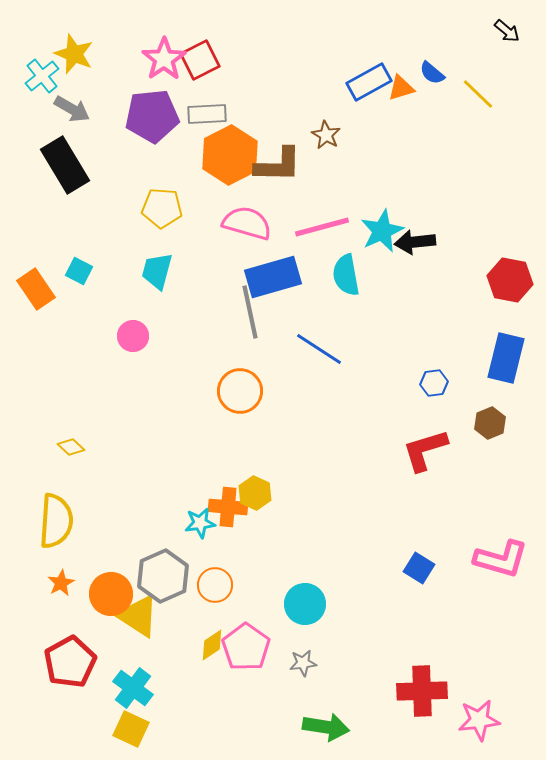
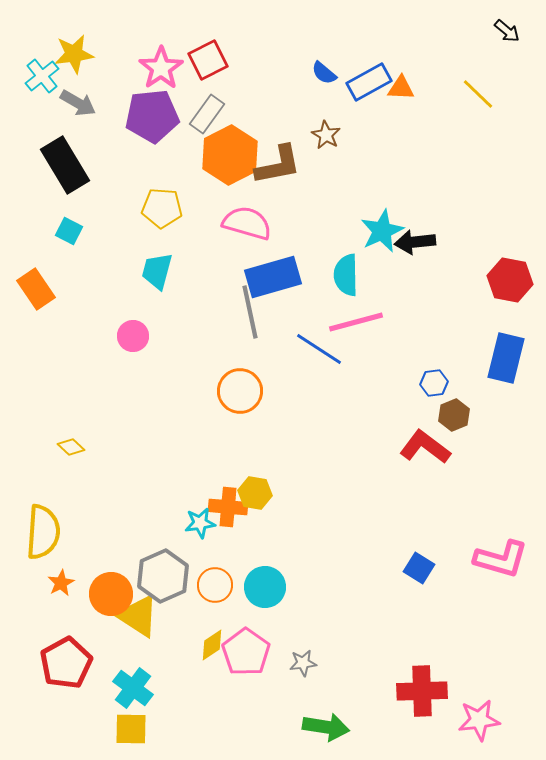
yellow star at (74, 54): rotated 30 degrees counterclockwise
pink star at (164, 59): moved 3 px left, 9 px down
red square at (200, 60): moved 8 px right
blue semicircle at (432, 73): moved 108 px left
orange triangle at (401, 88): rotated 20 degrees clockwise
gray arrow at (72, 109): moved 6 px right, 6 px up
gray rectangle at (207, 114): rotated 51 degrees counterclockwise
brown L-shape at (278, 165): rotated 12 degrees counterclockwise
pink line at (322, 227): moved 34 px right, 95 px down
cyan square at (79, 271): moved 10 px left, 40 px up
cyan semicircle at (346, 275): rotated 9 degrees clockwise
brown hexagon at (490, 423): moved 36 px left, 8 px up
red L-shape at (425, 450): moved 3 px up; rotated 54 degrees clockwise
yellow hexagon at (255, 493): rotated 16 degrees counterclockwise
yellow semicircle at (56, 521): moved 13 px left, 11 px down
cyan circle at (305, 604): moved 40 px left, 17 px up
pink pentagon at (246, 647): moved 5 px down
red pentagon at (70, 662): moved 4 px left, 1 px down
yellow square at (131, 729): rotated 24 degrees counterclockwise
